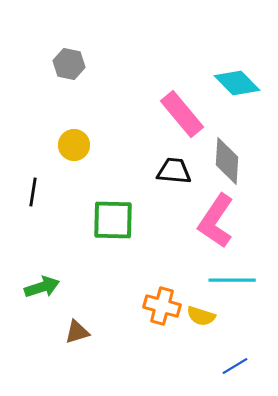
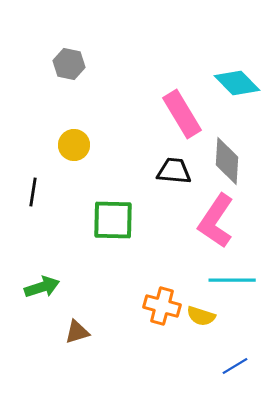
pink rectangle: rotated 9 degrees clockwise
